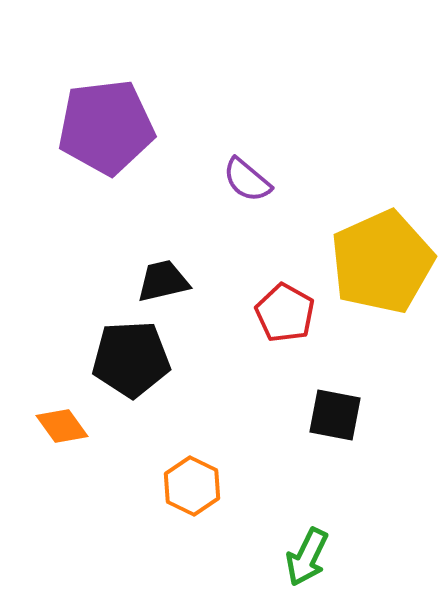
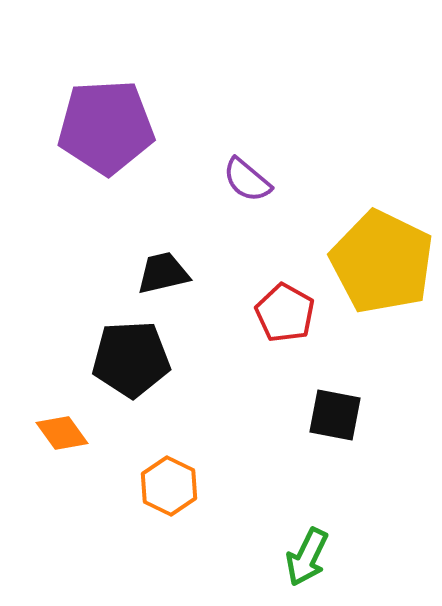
purple pentagon: rotated 4 degrees clockwise
yellow pentagon: rotated 22 degrees counterclockwise
black trapezoid: moved 8 px up
orange diamond: moved 7 px down
orange hexagon: moved 23 px left
